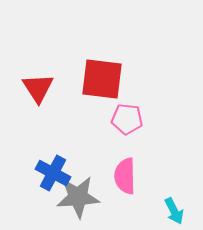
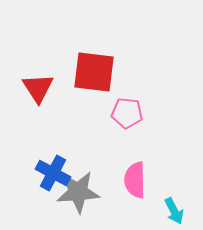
red square: moved 8 px left, 7 px up
pink pentagon: moved 6 px up
pink semicircle: moved 10 px right, 4 px down
gray star: moved 5 px up
